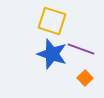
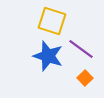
purple line: rotated 16 degrees clockwise
blue star: moved 4 px left, 2 px down
